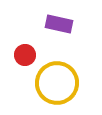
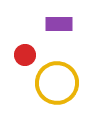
purple rectangle: rotated 12 degrees counterclockwise
